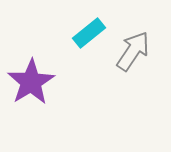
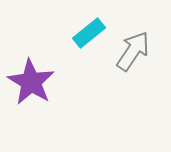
purple star: rotated 9 degrees counterclockwise
